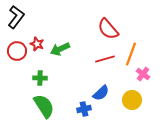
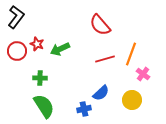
red semicircle: moved 8 px left, 4 px up
